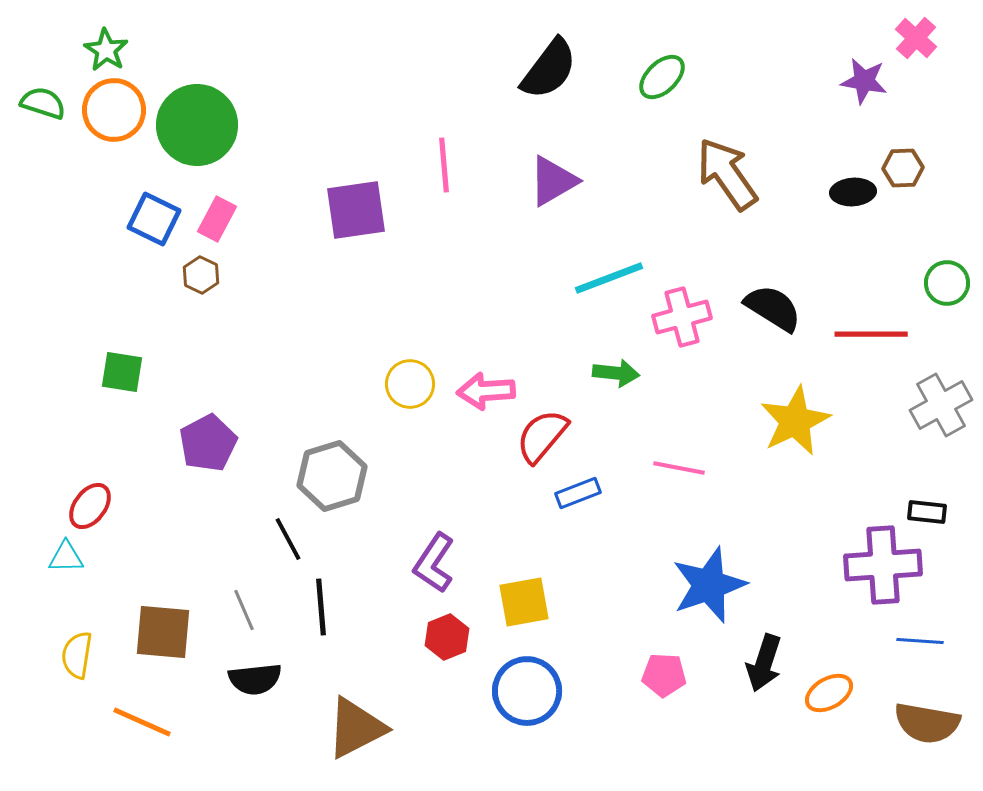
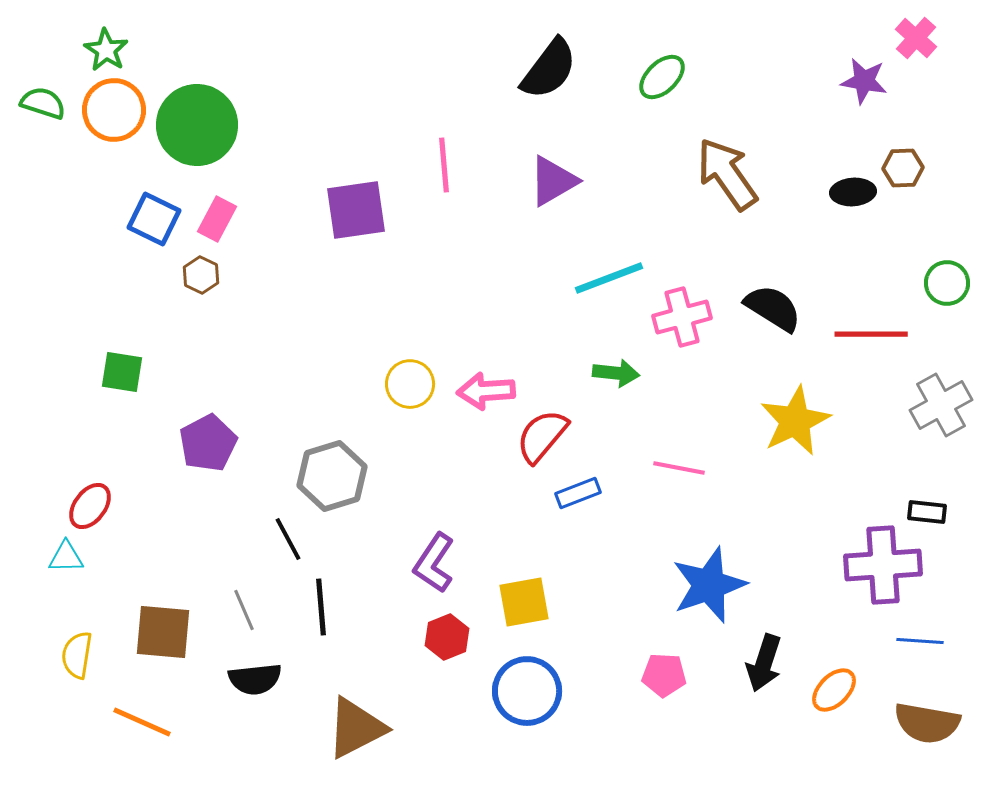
orange ellipse at (829, 693): moved 5 px right, 3 px up; rotated 15 degrees counterclockwise
